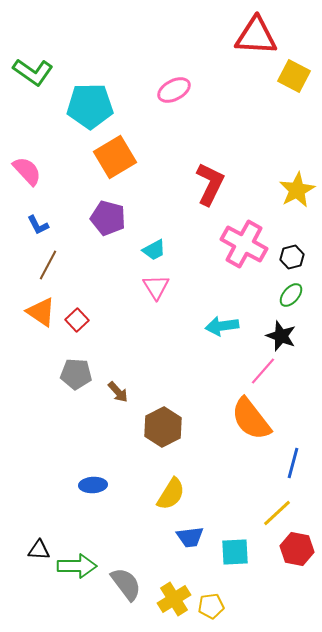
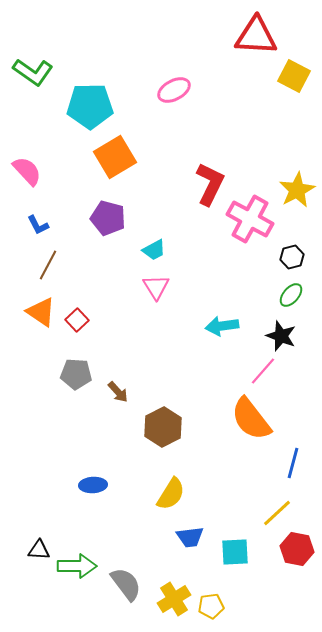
pink cross: moved 6 px right, 25 px up
